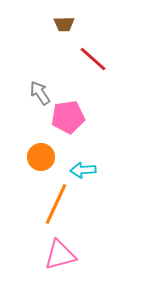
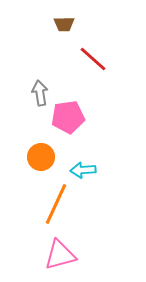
gray arrow: rotated 25 degrees clockwise
